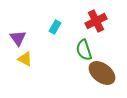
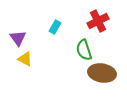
red cross: moved 2 px right
brown ellipse: rotated 28 degrees counterclockwise
